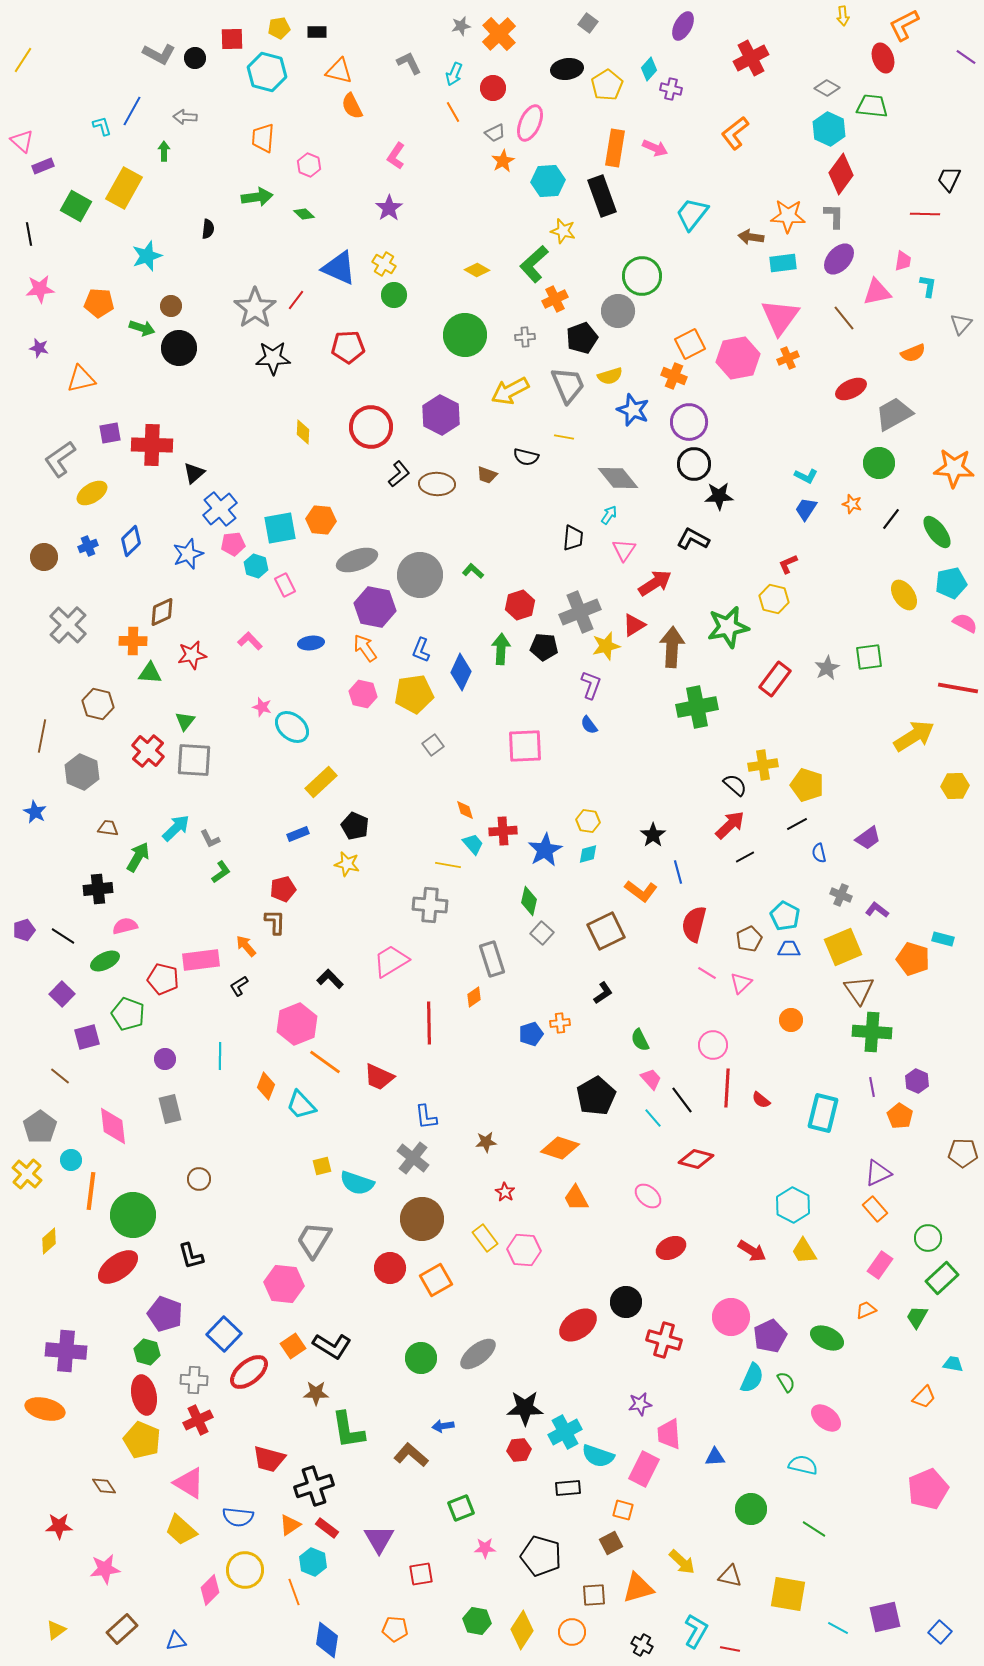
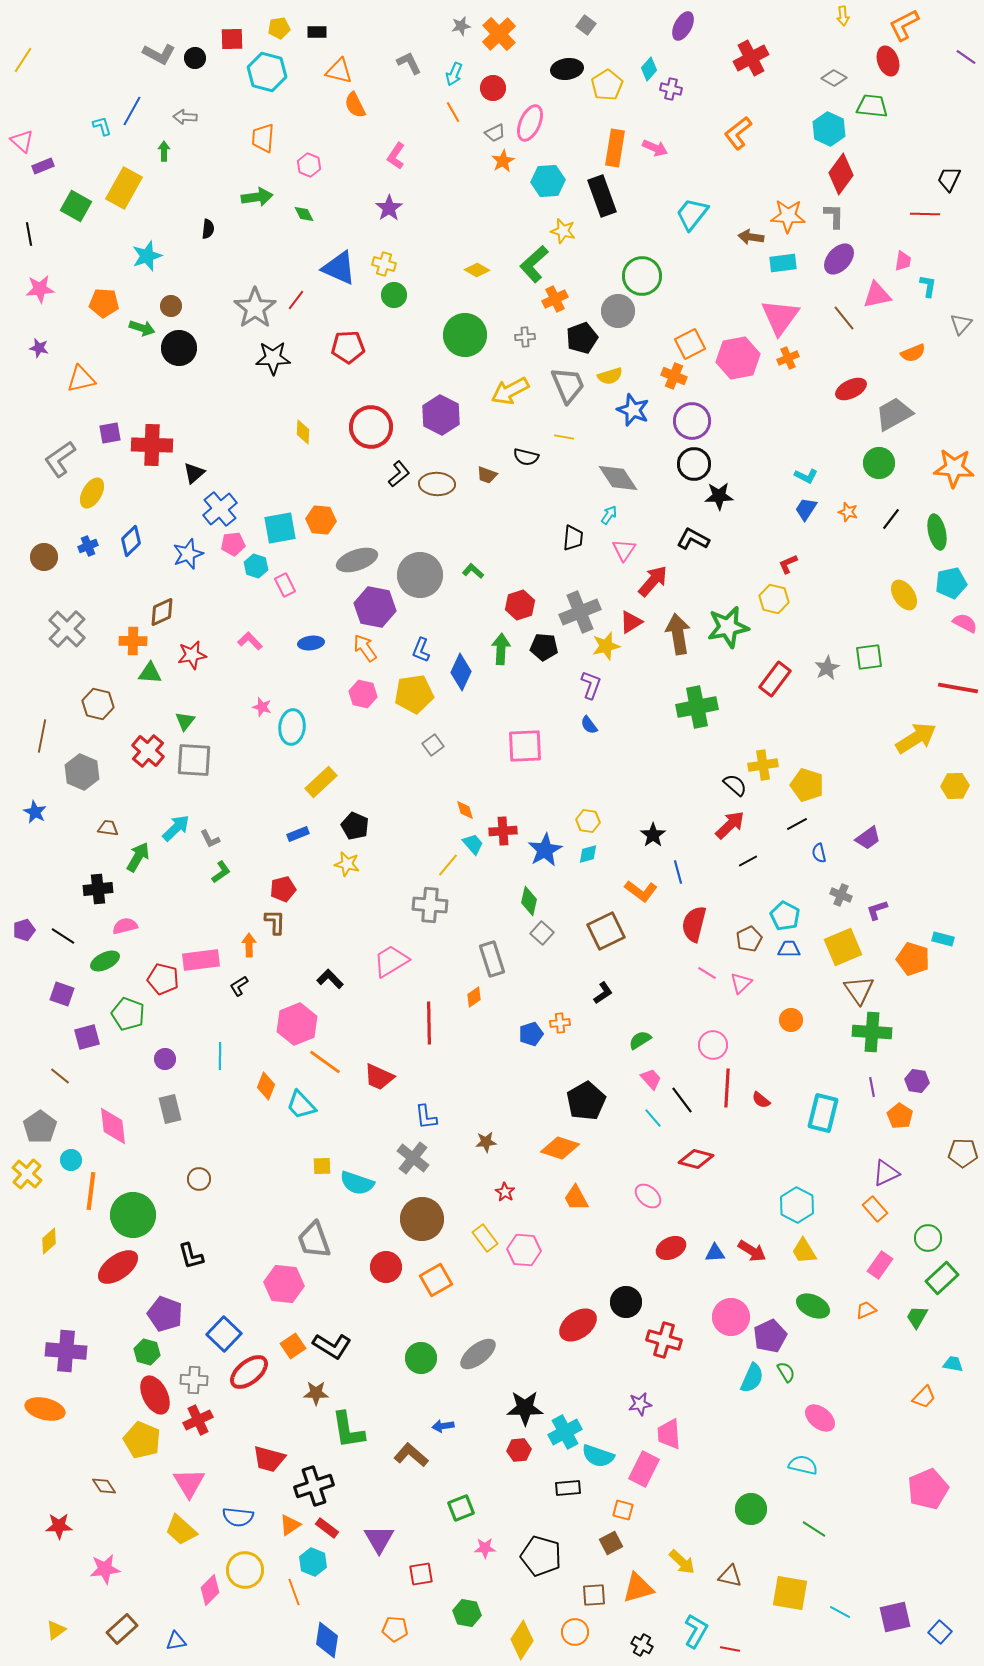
gray square at (588, 23): moved 2 px left, 2 px down
red ellipse at (883, 58): moved 5 px right, 3 px down
gray diamond at (827, 88): moved 7 px right, 10 px up
orange semicircle at (352, 106): moved 3 px right, 1 px up
orange L-shape at (735, 133): moved 3 px right
green diamond at (304, 214): rotated 20 degrees clockwise
yellow cross at (384, 264): rotated 15 degrees counterclockwise
pink triangle at (877, 292): moved 3 px down
orange pentagon at (99, 303): moved 5 px right
purple circle at (689, 422): moved 3 px right, 1 px up
gray diamond at (618, 478): rotated 6 degrees clockwise
yellow ellipse at (92, 493): rotated 28 degrees counterclockwise
orange star at (852, 504): moved 4 px left, 8 px down
green ellipse at (937, 532): rotated 24 degrees clockwise
red arrow at (655, 583): moved 2 px left, 2 px up; rotated 16 degrees counterclockwise
gray cross at (68, 625): moved 1 px left, 4 px down
red triangle at (634, 625): moved 3 px left, 3 px up
brown arrow at (672, 647): moved 6 px right, 13 px up; rotated 12 degrees counterclockwise
cyan ellipse at (292, 727): rotated 56 degrees clockwise
yellow arrow at (914, 736): moved 2 px right, 2 px down
black line at (745, 857): moved 3 px right, 4 px down
yellow line at (448, 865): rotated 60 degrees counterclockwise
purple L-shape at (877, 910): rotated 55 degrees counterclockwise
orange arrow at (246, 946): moved 3 px right, 1 px up; rotated 40 degrees clockwise
purple square at (62, 994): rotated 25 degrees counterclockwise
green semicircle at (640, 1040): rotated 85 degrees clockwise
purple hexagon at (917, 1081): rotated 15 degrees counterclockwise
black pentagon at (596, 1096): moved 10 px left, 5 px down
yellow square at (322, 1166): rotated 12 degrees clockwise
purple triangle at (878, 1173): moved 8 px right
cyan hexagon at (793, 1205): moved 4 px right
gray trapezoid at (314, 1240): rotated 51 degrees counterclockwise
red circle at (390, 1268): moved 4 px left, 1 px up
green ellipse at (827, 1338): moved 14 px left, 32 px up
green semicircle at (786, 1382): moved 10 px up
red ellipse at (144, 1395): moved 11 px right; rotated 15 degrees counterclockwise
pink ellipse at (826, 1418): moved 6 px left
blue triangle at (715, 1457): moved 204 px up
pink triangle at (189, 1483): rotated 28 degrees clockwise
yellow square at (788, 1594): moved 2 px right, 1 px up
purple square at (885, 1617): moved 10 px right
green hexagon at (477, 1621): moved 10 px left, 8 px up
cyan line at (838, 1628): moved 2 px right, 16 px up
yellow diamond at (522, 1630): moved 10 px down
orange circle at (572, 1632): moved 3 px right
